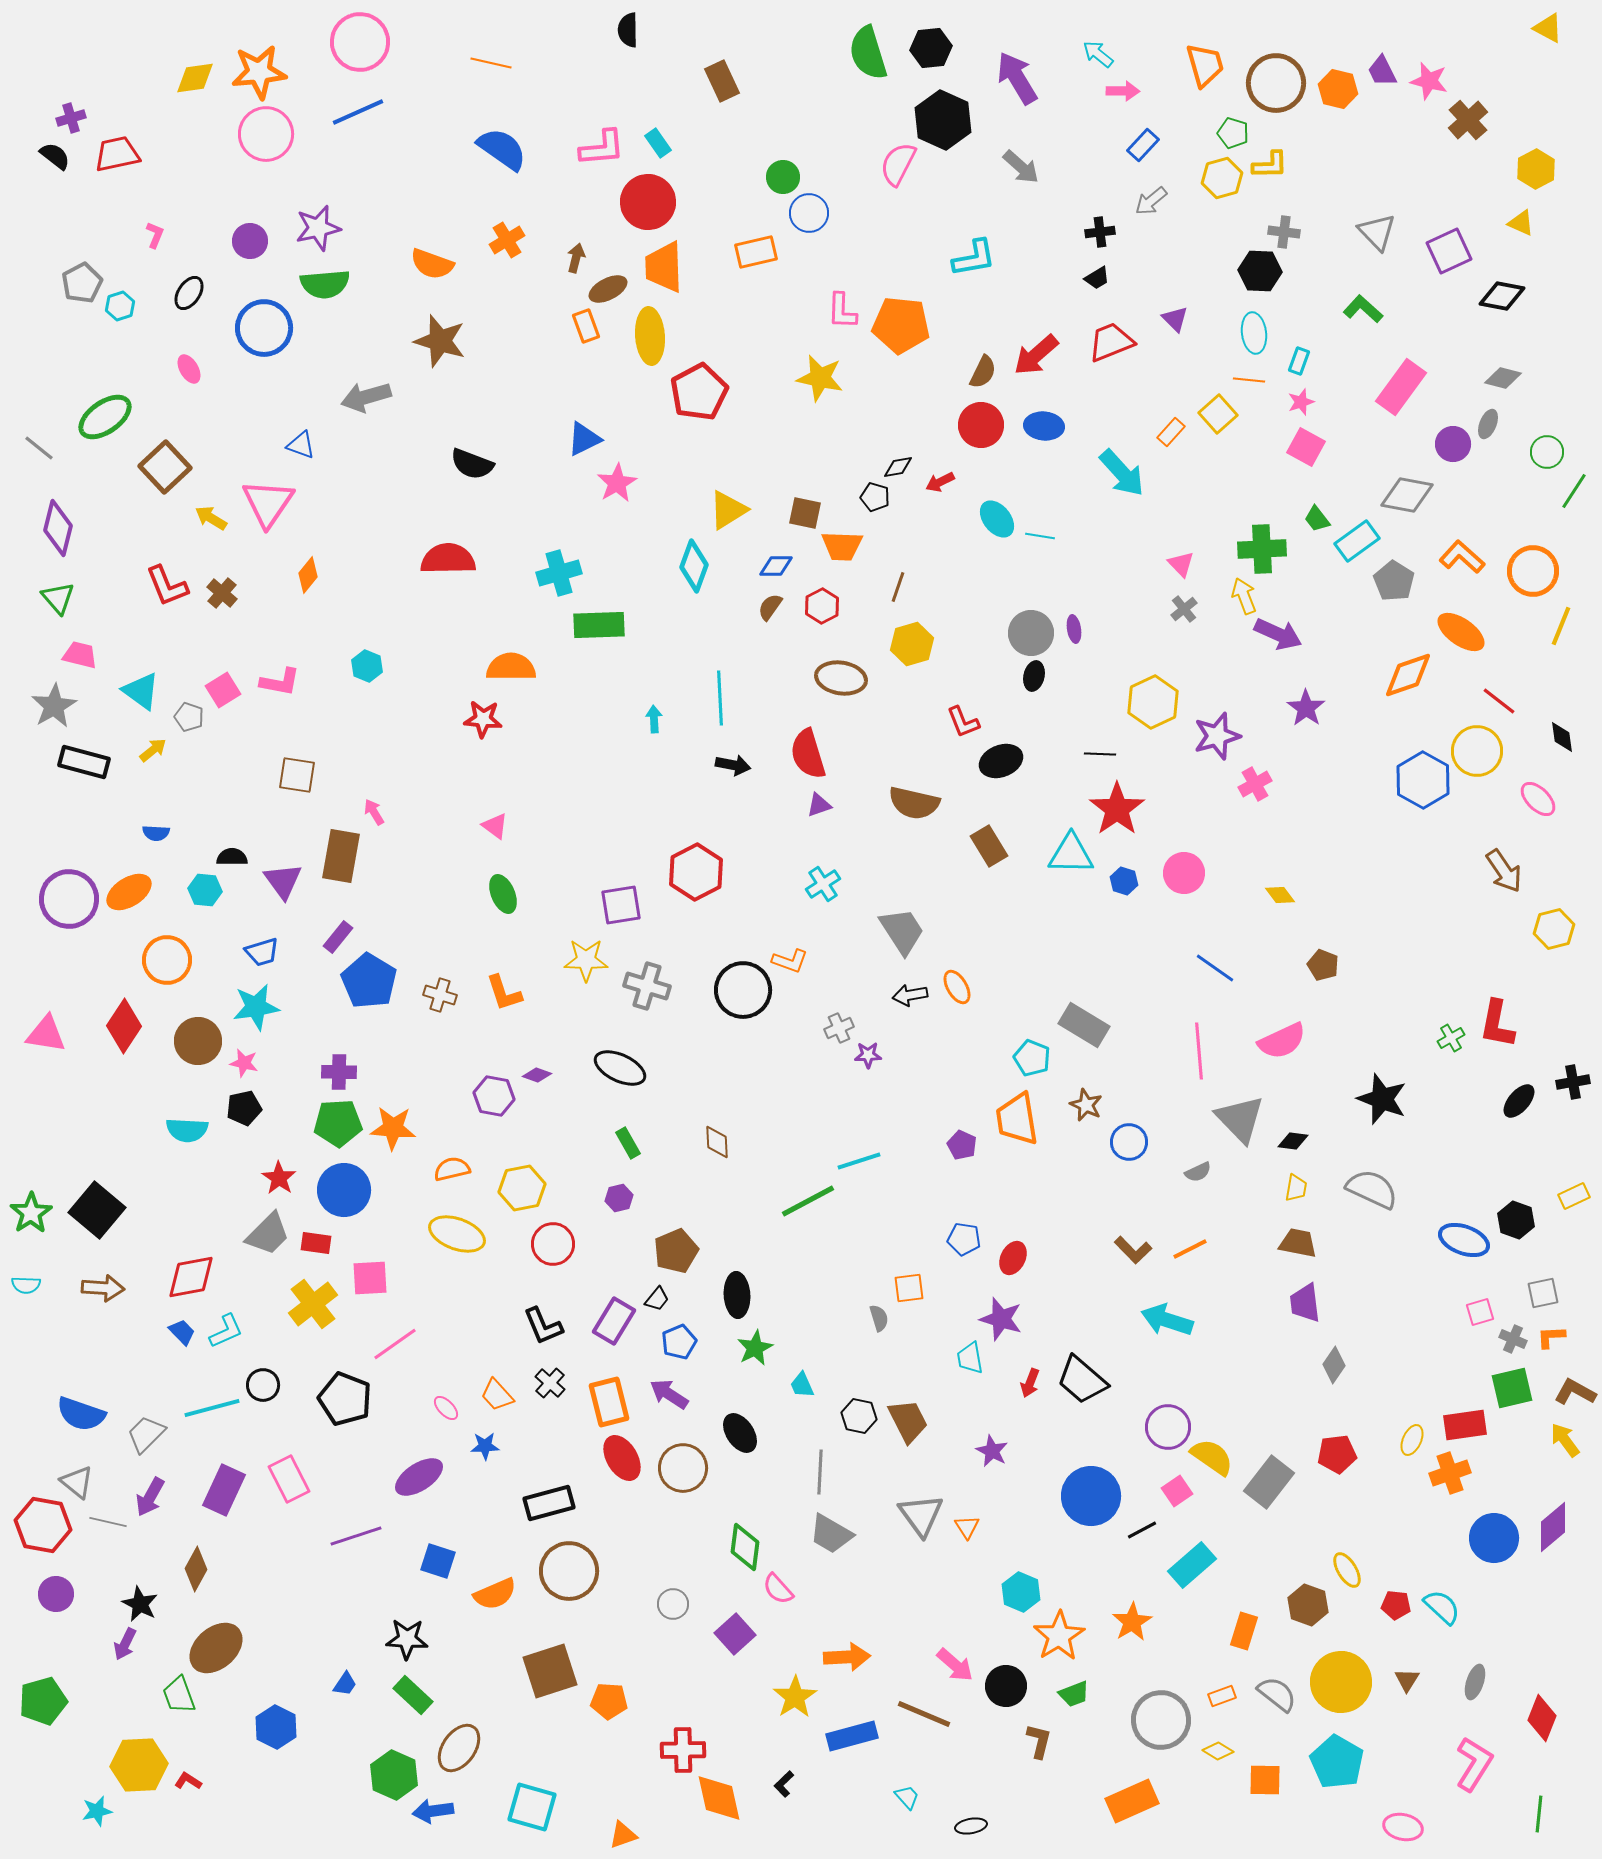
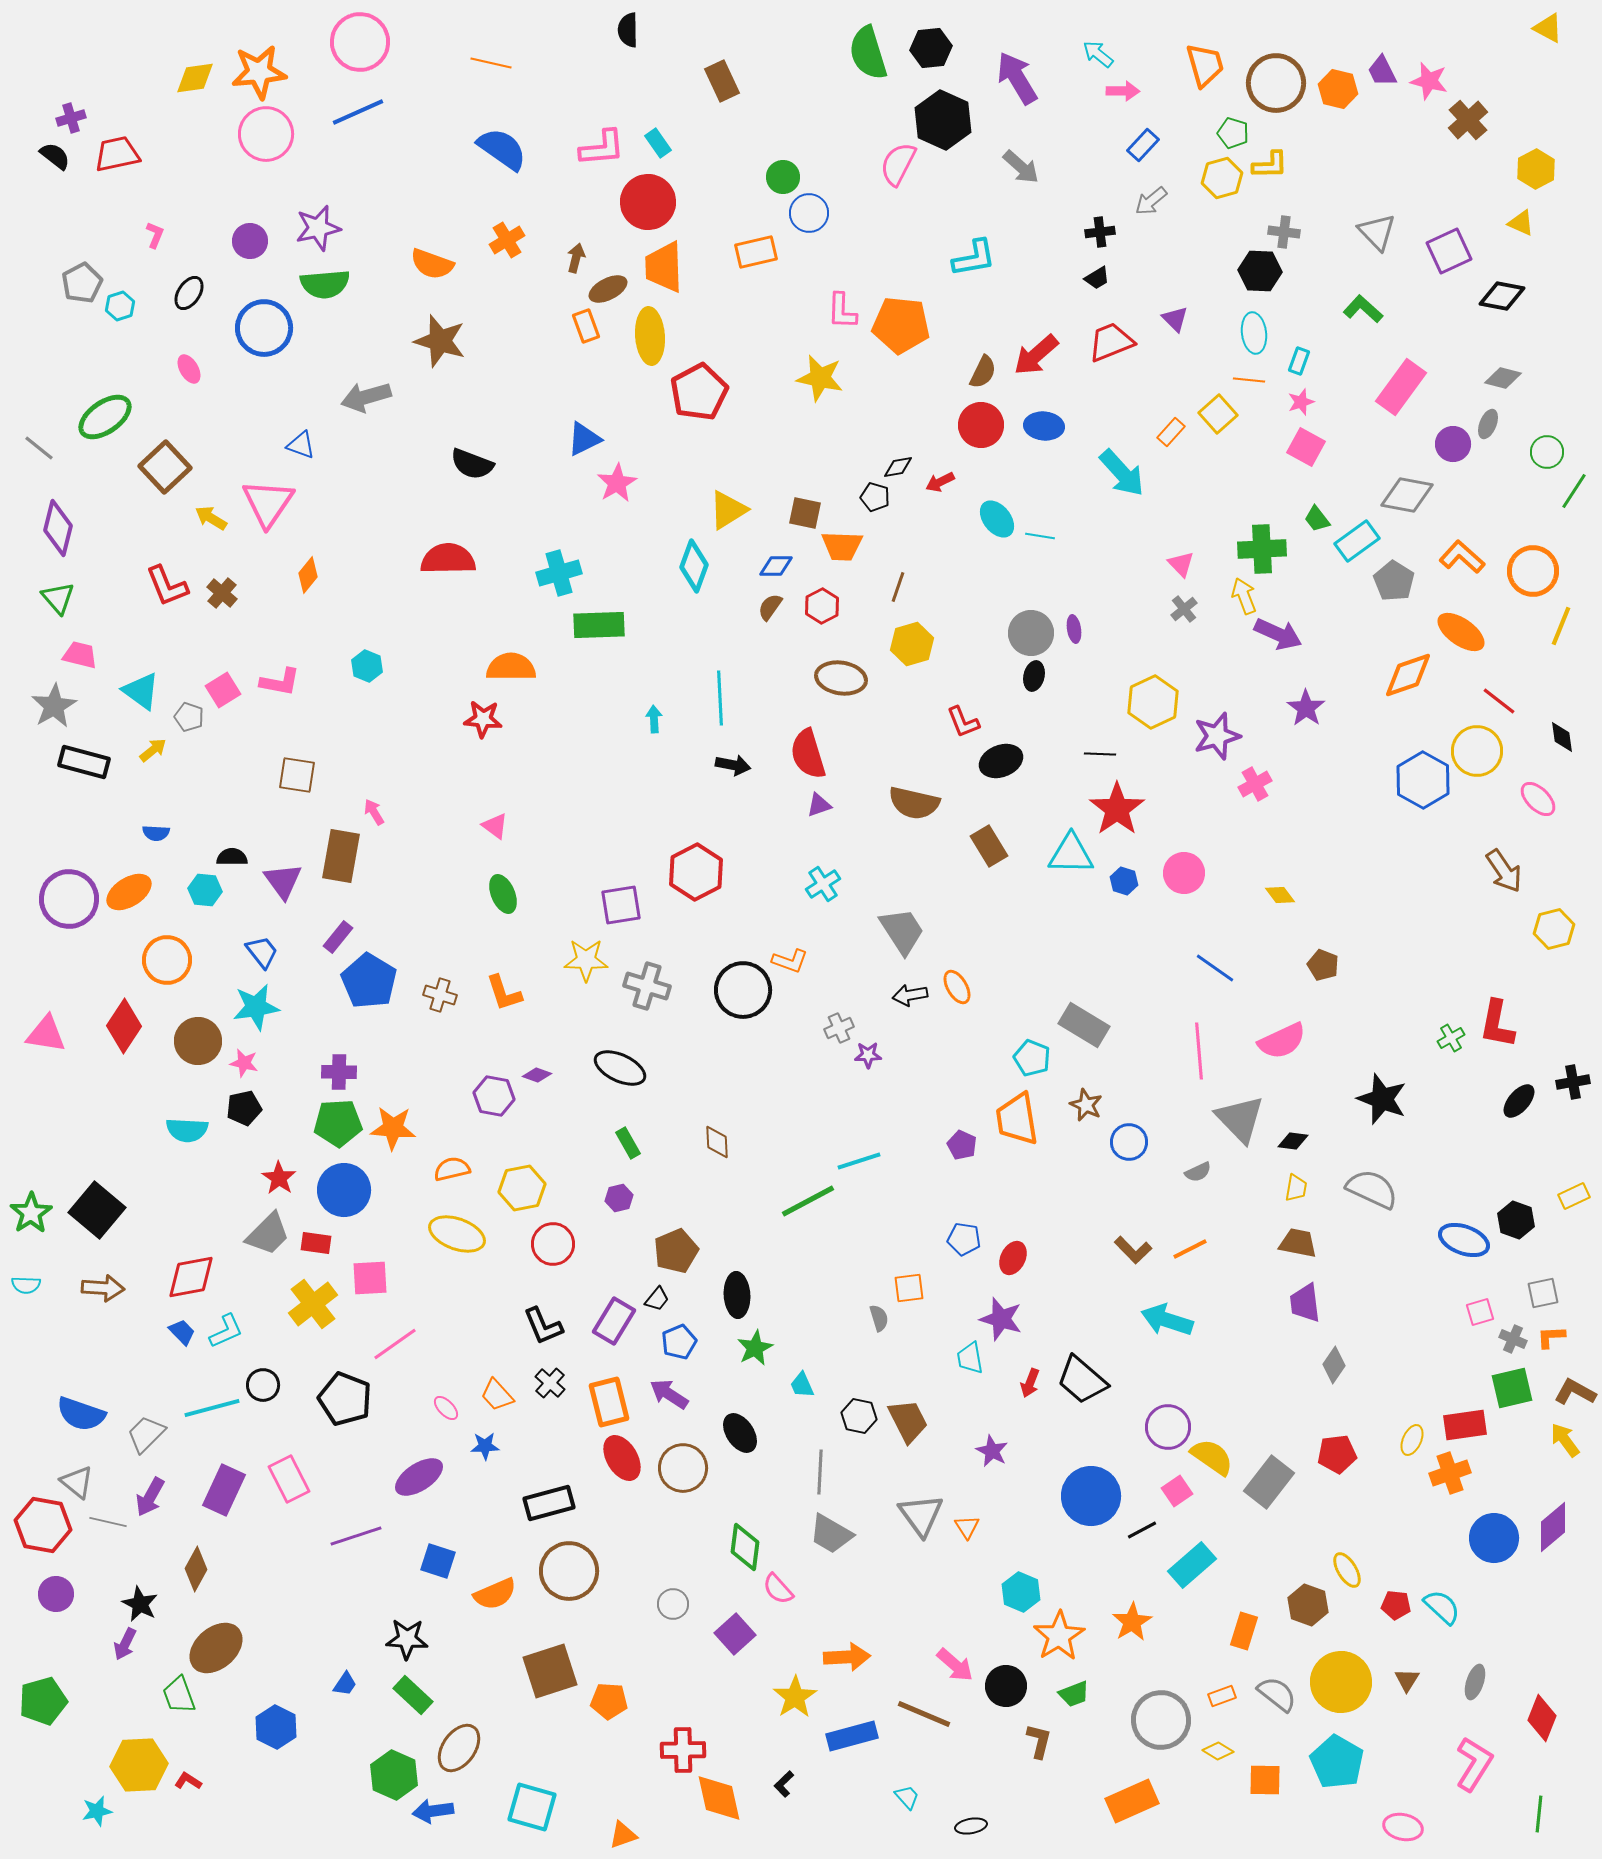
blue trapezoid at (262, 952): rotated 111 degrees counterclockwise
